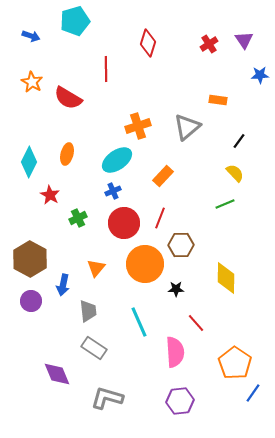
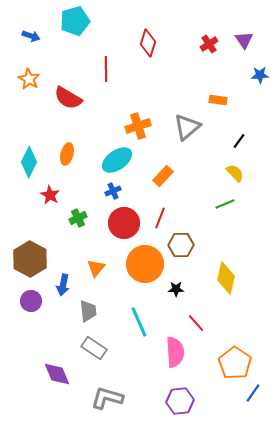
orange star at (32, 82): moved 3 px left, 3 px up
yellow diamond at (226, 278): rotated 12 degrees clockwise
